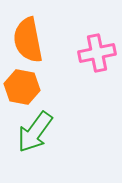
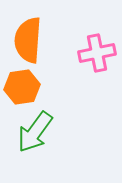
orange semicircle: rotated 15 degrees clockwise
orange hexagon: rotated 20 degrees counterclockwise
